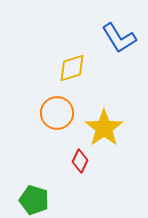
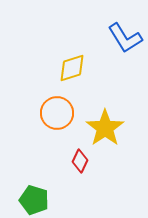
blue L-shape: moved 6 px right
yellow star: moved 1 px right
